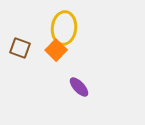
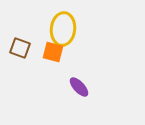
yellow ellipse: moved 1 px left, 1 px down
orange square: moved 3 px left, 2 px down; rotated 30 degrees counterclockwise
